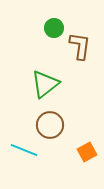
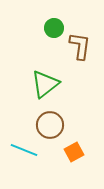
orange square: moved 13 px left
